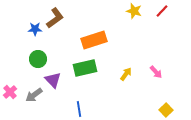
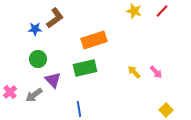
yellow arrow: moved 8 px right, 2 px up; rotated 80 degrees counterclockwise
